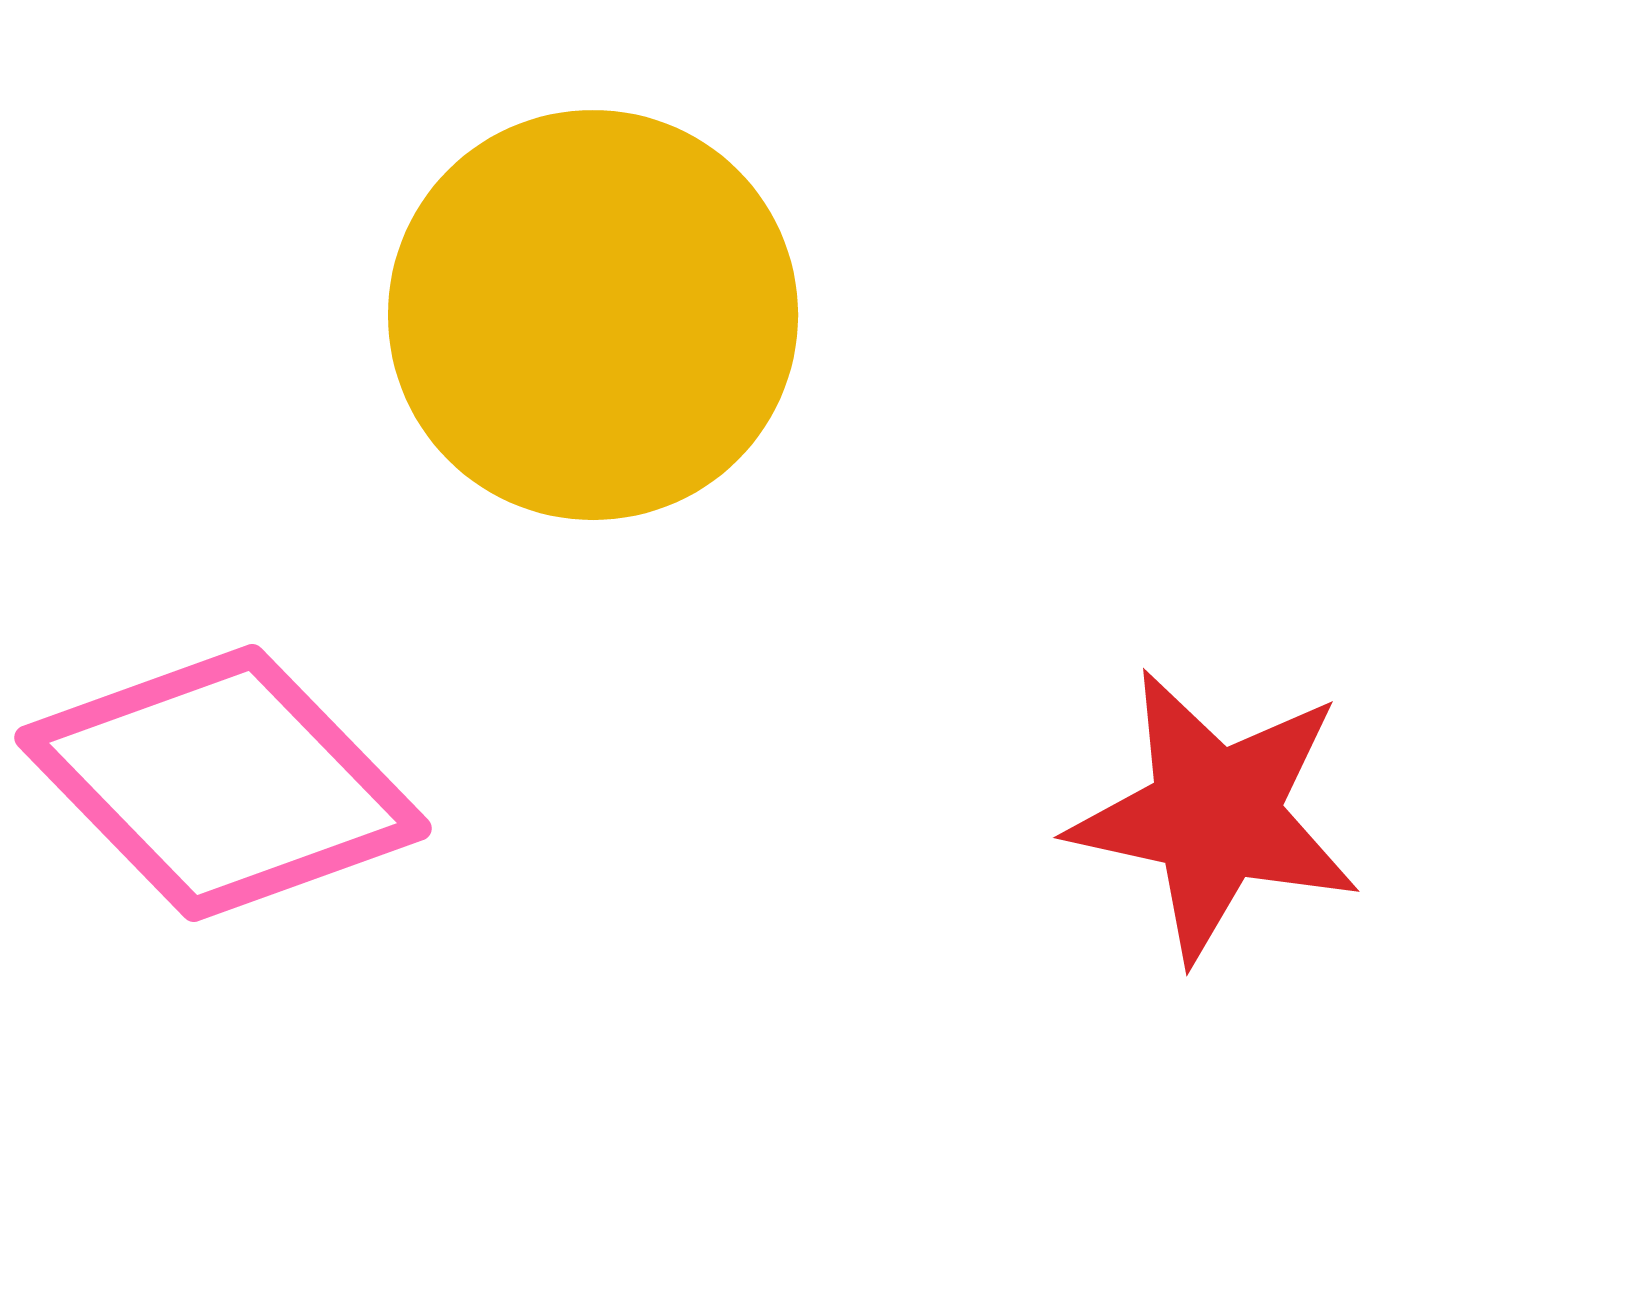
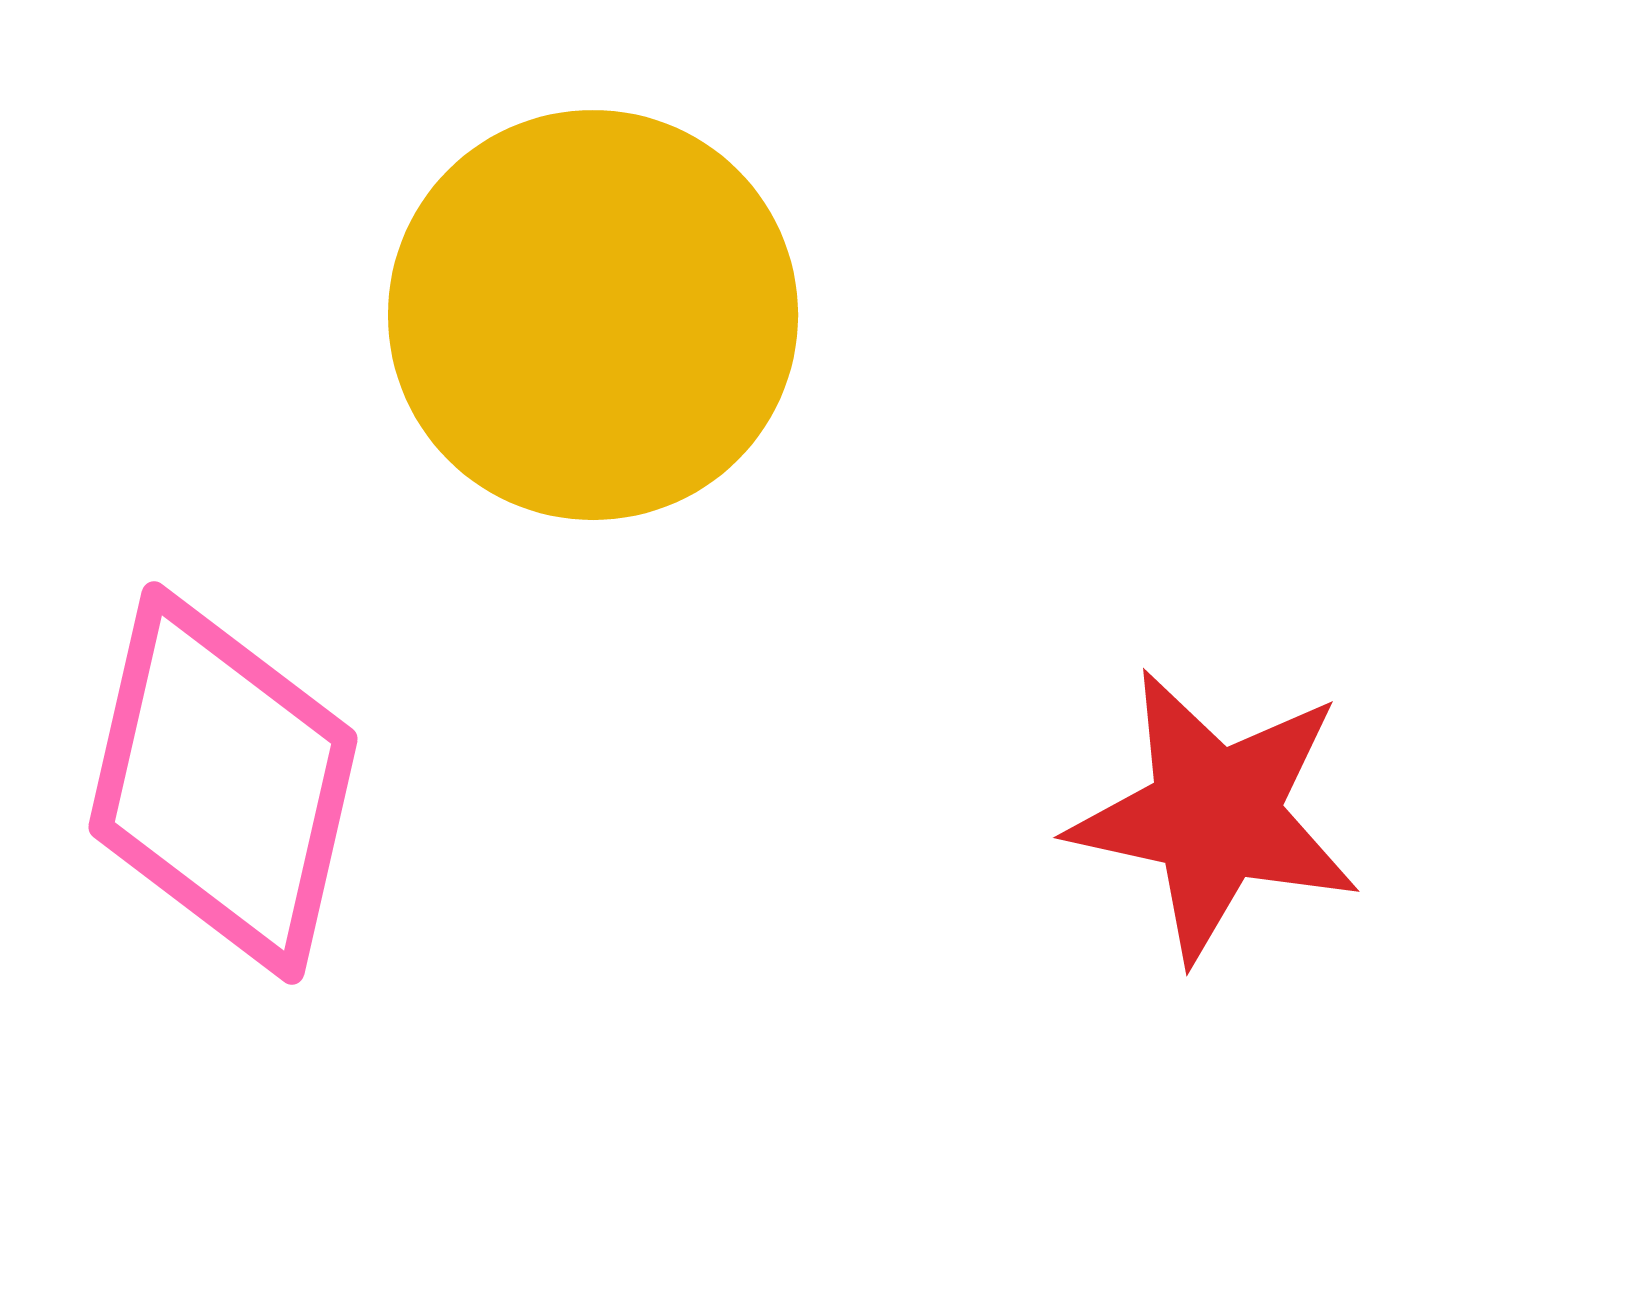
pink diamond: rotated 57 degrees clockwise
